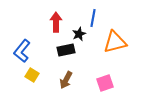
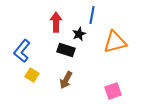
blue line: moved 1 px left, 3 px up
black rectangle: rotated 30 degrees clockwise
pink square: moved 8 px right, 8 px down
